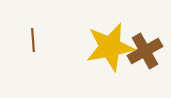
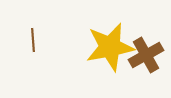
brown cross: moved 1 px right, 4 px down
